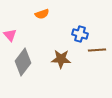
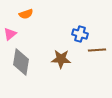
orange semicircle: moved 16 px left
pink triangle: moved 1 px up; rotated 32 degrees clockwise
gray diamond: moved 2 px left; rotated 28 degrees counterclockwise
